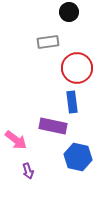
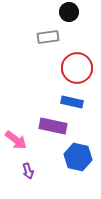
gray rectangle: moved 5 px up
blue rectangle: rotated 70 degrees counterclockwise
